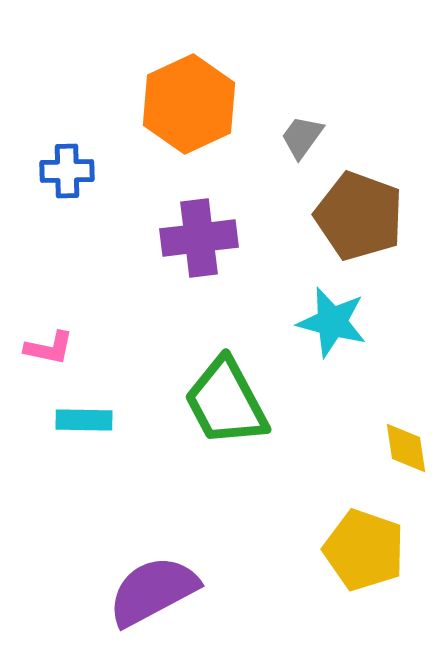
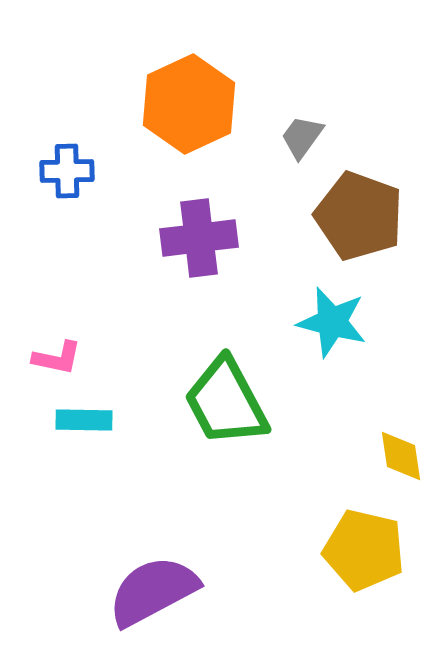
pink L-shape: moved 8 px right, 10 px down
yellow diamond: moved 5 px left, 8 px down
yellow pentagon: rotated 6 degrees counterclockwise
